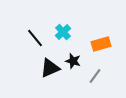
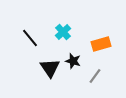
black line: moved 5 px left
black triangle: rotated 40 degrees counterclockwise
